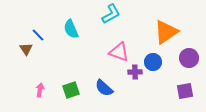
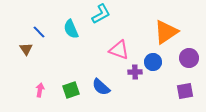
cyan L-shape: moved 10 px left
blue line: moved 1 px right, 3 px up
pink triangle: moved 2 px up
blue semicircle: moved 3 px left, 1 px up
